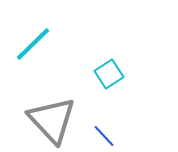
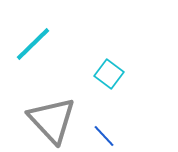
cyan square: rotated 20 degrees counterclockwise
